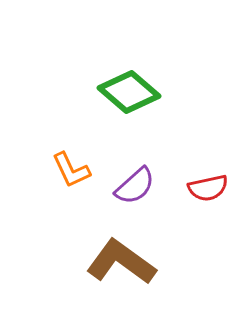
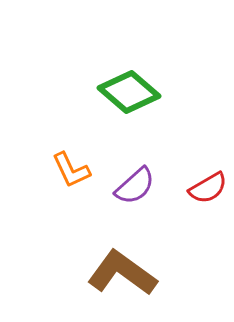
red semicircle: rotated 18 degrees counterclockwise
brown L-shape: moved 1 px right, 11 px down
